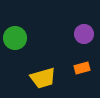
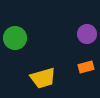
purple circle: moved 3 px right
orange rectangle: moved 4 px right, 1 px up
